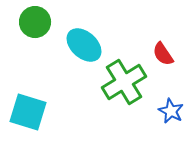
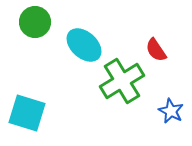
red semicircle: moved 7 px left, 4 px up
green cross: moved 2 px left, 1 px up
cyan square: moved 1 px left, 1 px down
